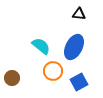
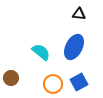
cyan semicircle: moved 6 px down
orange circle: moved 13 px down
brown circle: moved 1 px left
